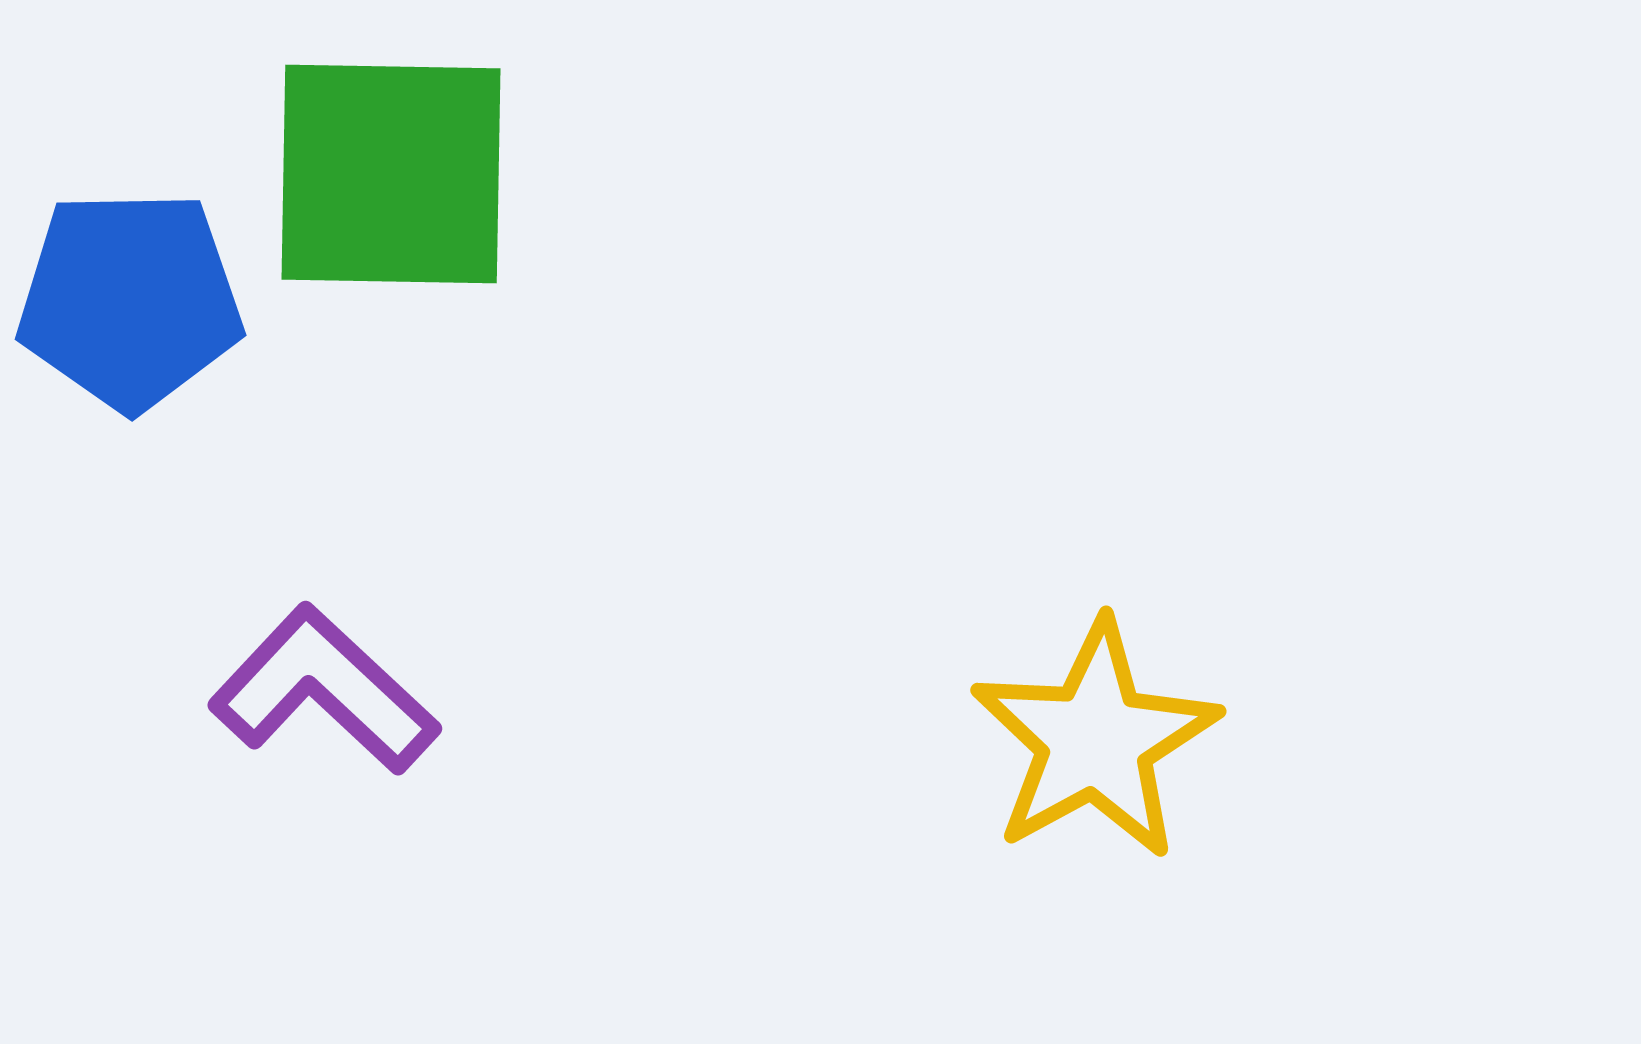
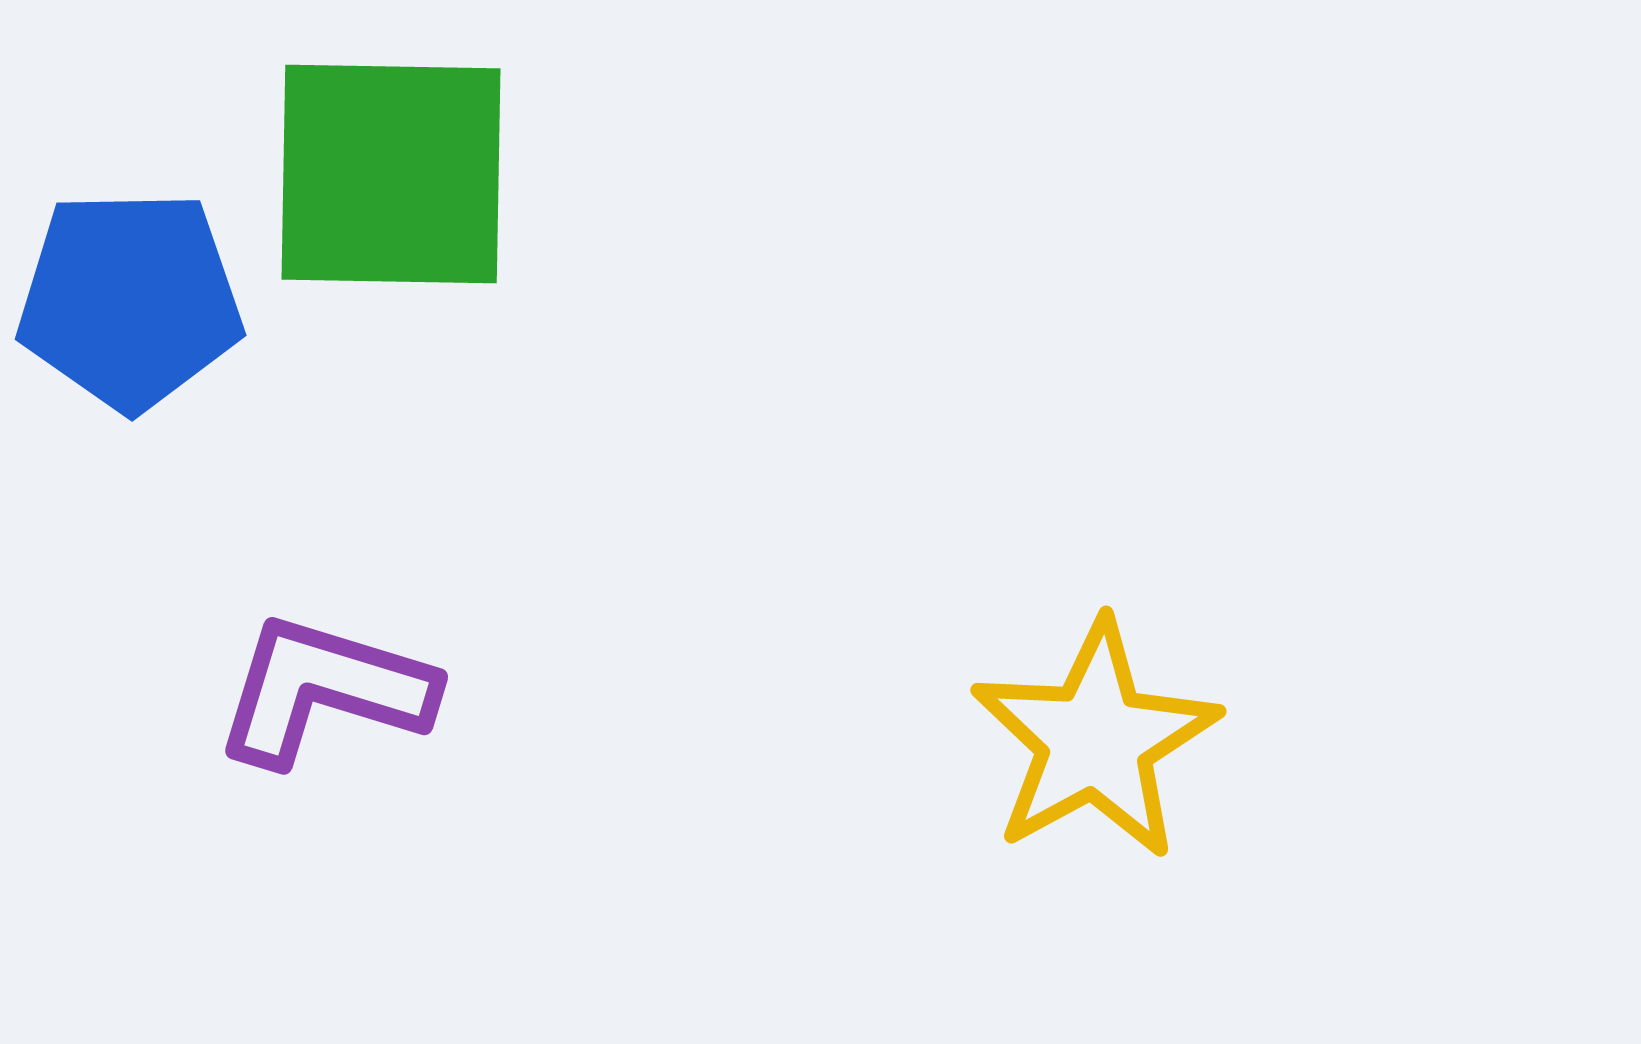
purple L-shape: rotated 26 degrees counterclockwise
